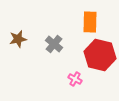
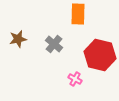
orange rectangle: moved 12 px left, 8 px up
